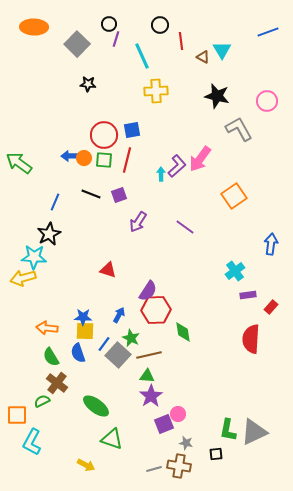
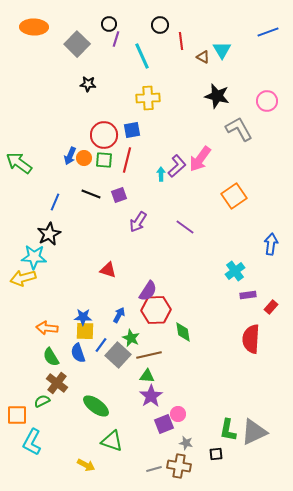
yellow cross at (156, 91): moved 8 px left, 7 px down
blue arrow at (70, 156): rotated 66 degrees counterclockwise
blue line at (104, 344): moved 3 px left, 1 px down
green triangle at (112, 439): moved 2 px down
